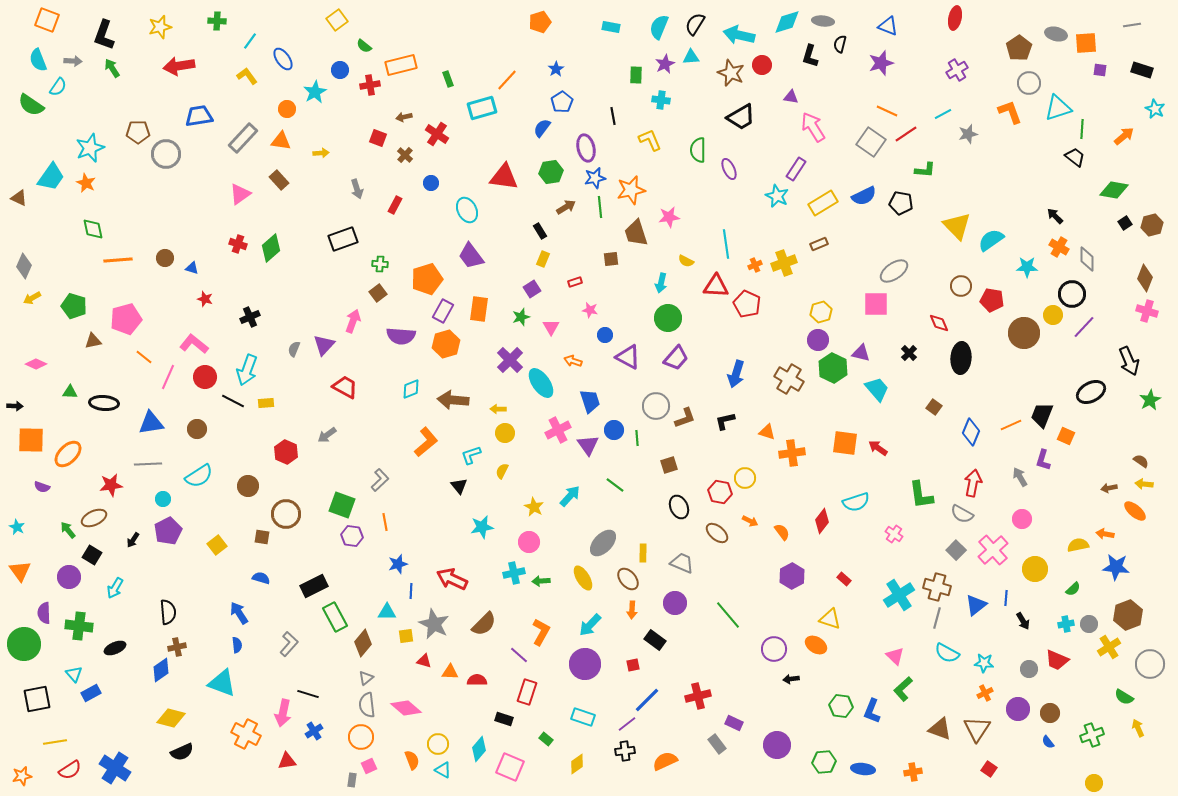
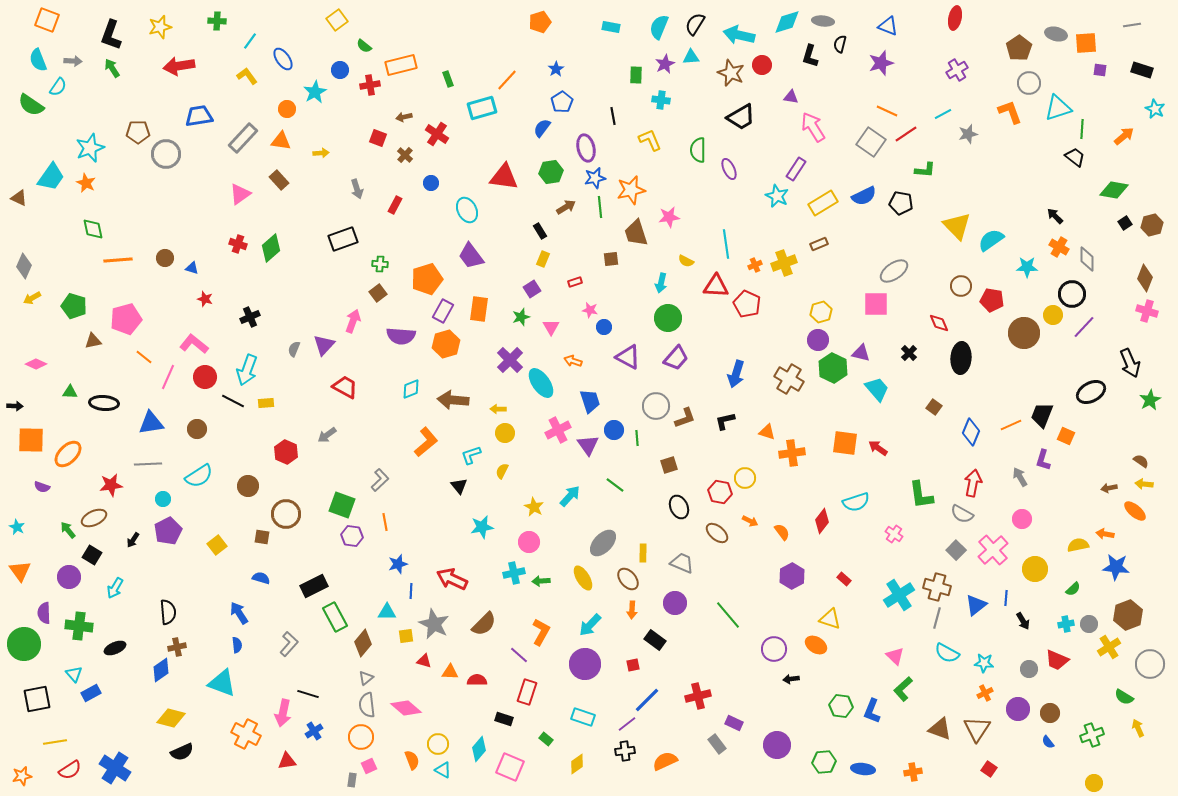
black L-shape at (104, 35): moved 7 px right
blue circle at (605, 335): moved 1 px left, 8 px up
black arrow at (1129, 361): moved 1 px right, 2 px down
